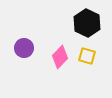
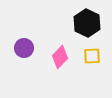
yellow square: moved 5 px right; rotated 18 degrees counterclockwise
